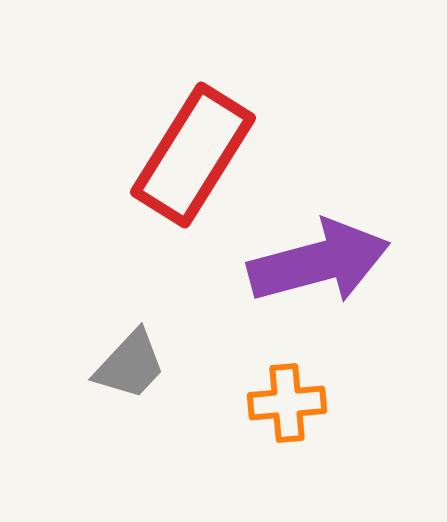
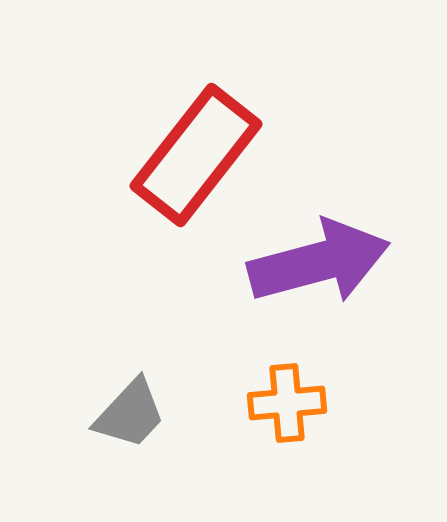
red rectangle: moved 3 px right; rotated 6 degrees clockwise
gray trapezoid: moved 49 px down
